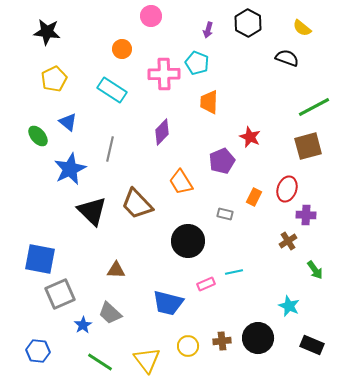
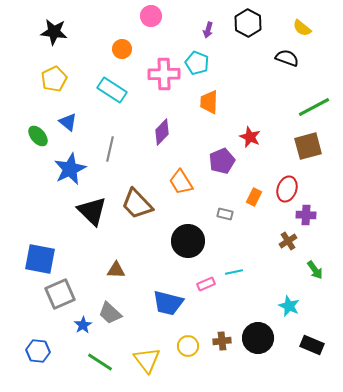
black star at (47, 32): moved 7 px right
